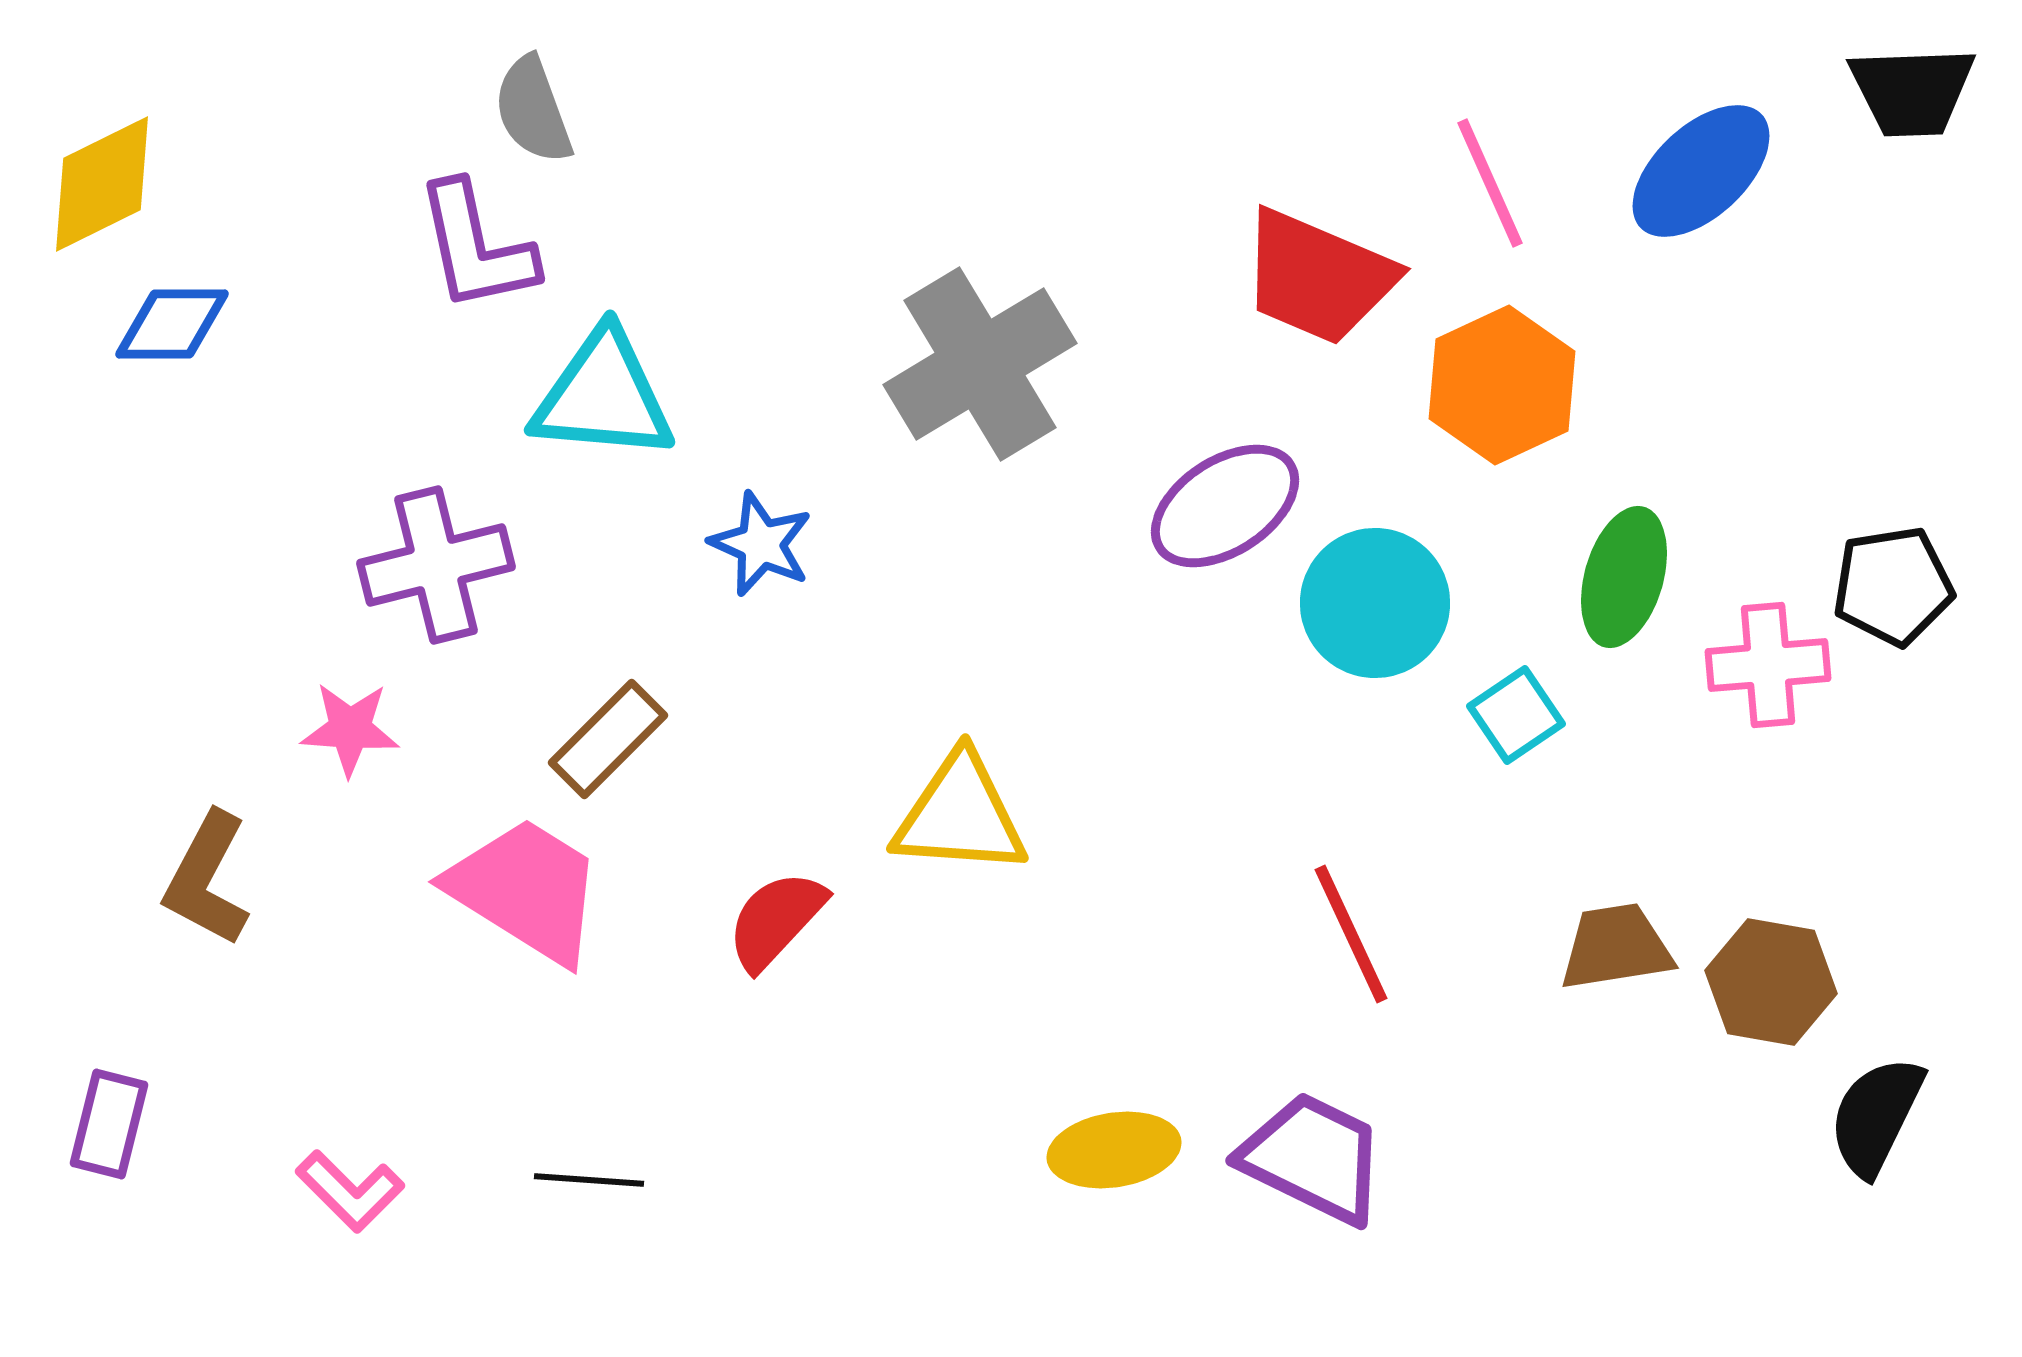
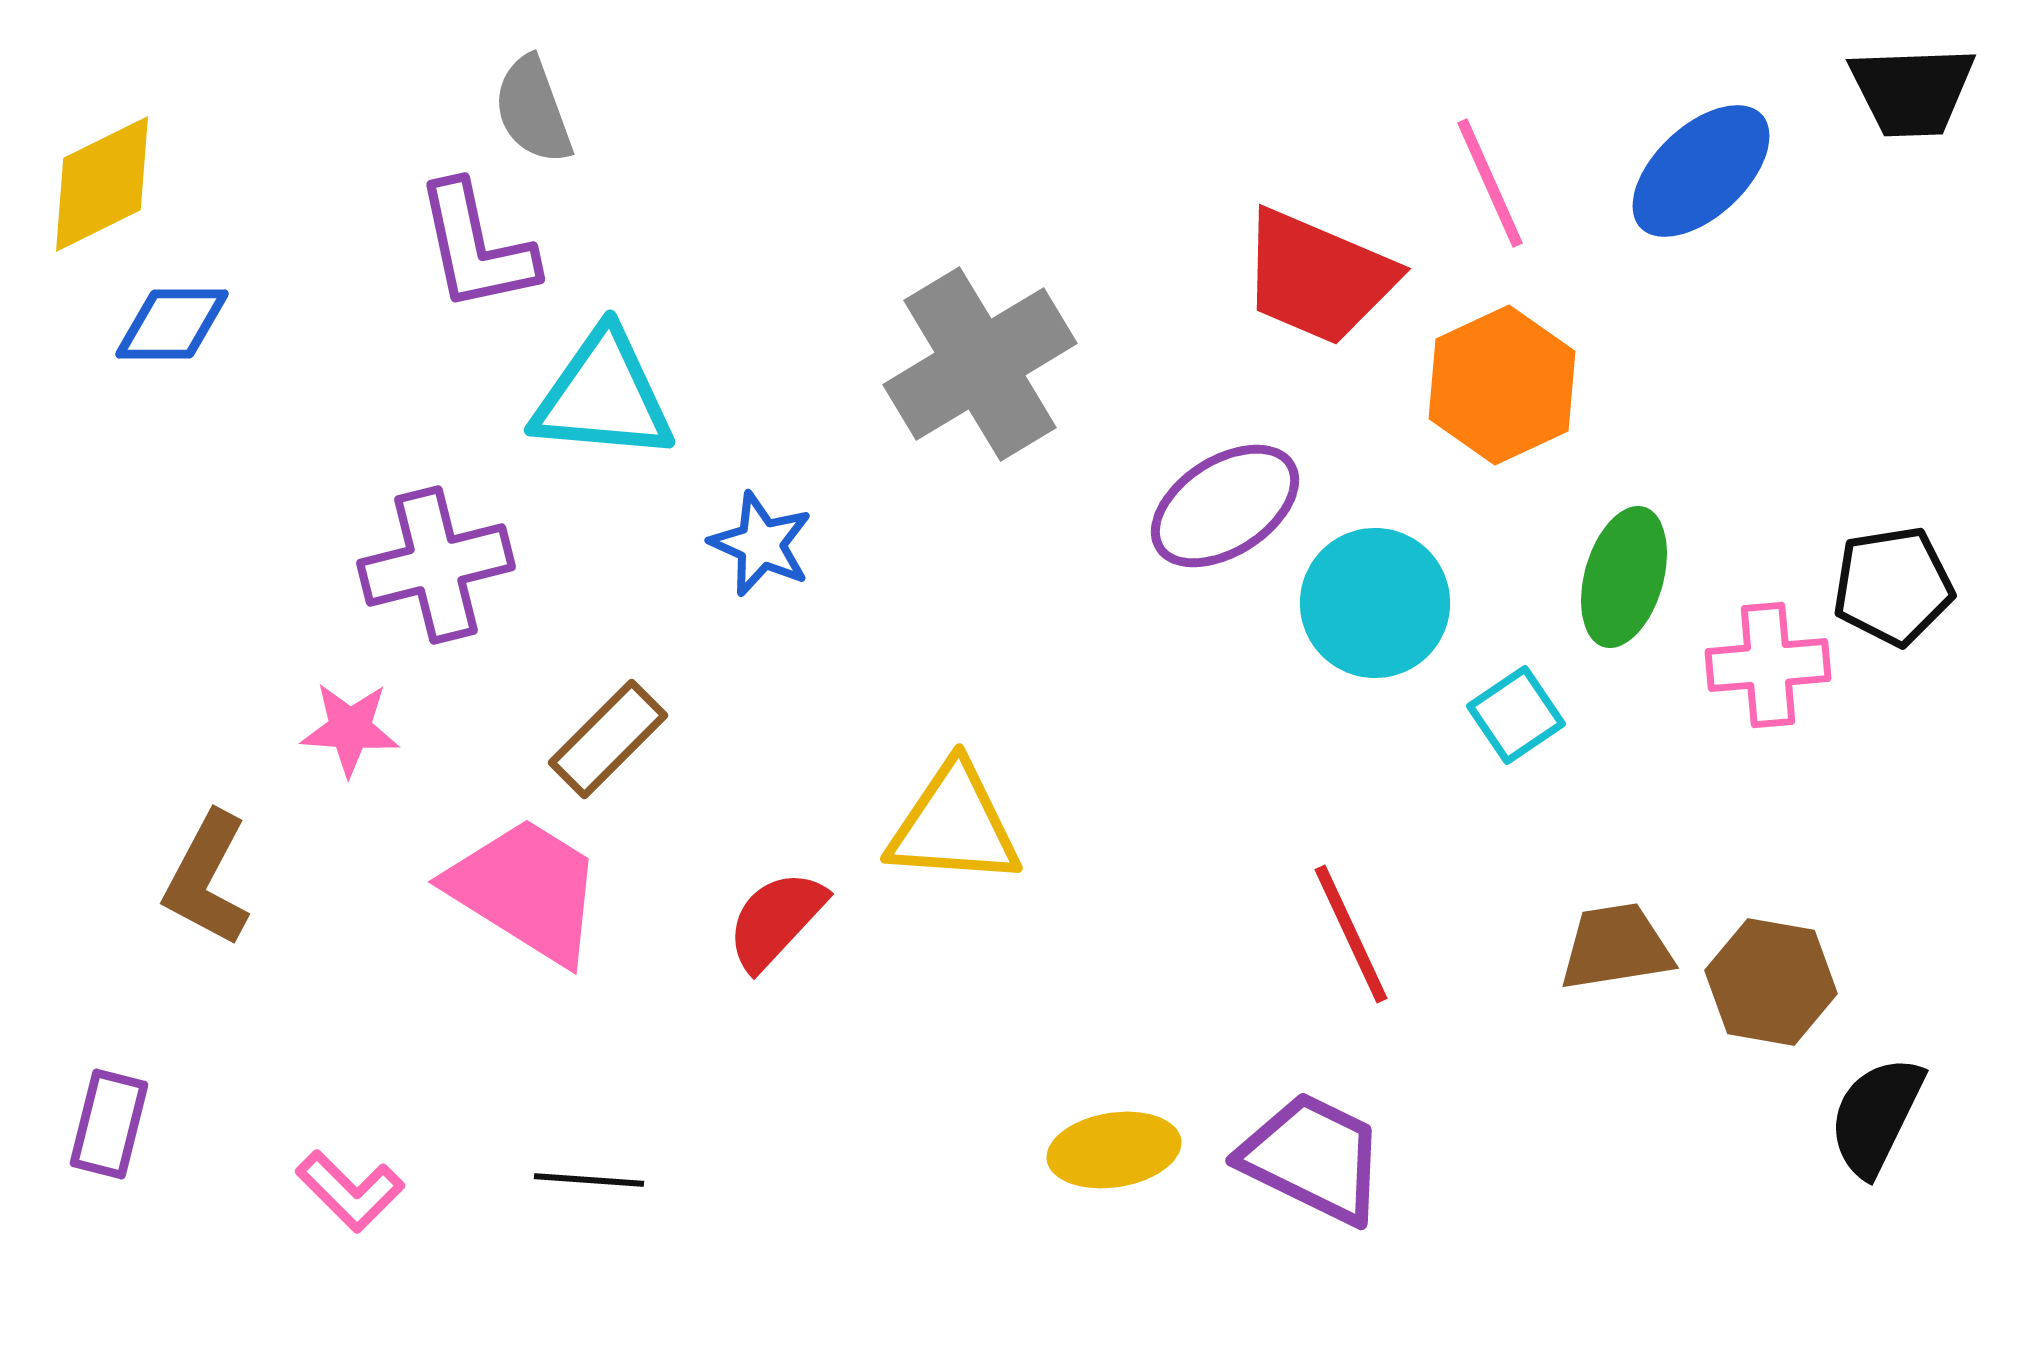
yellow triangle: moved 6 px left, 10 px down
